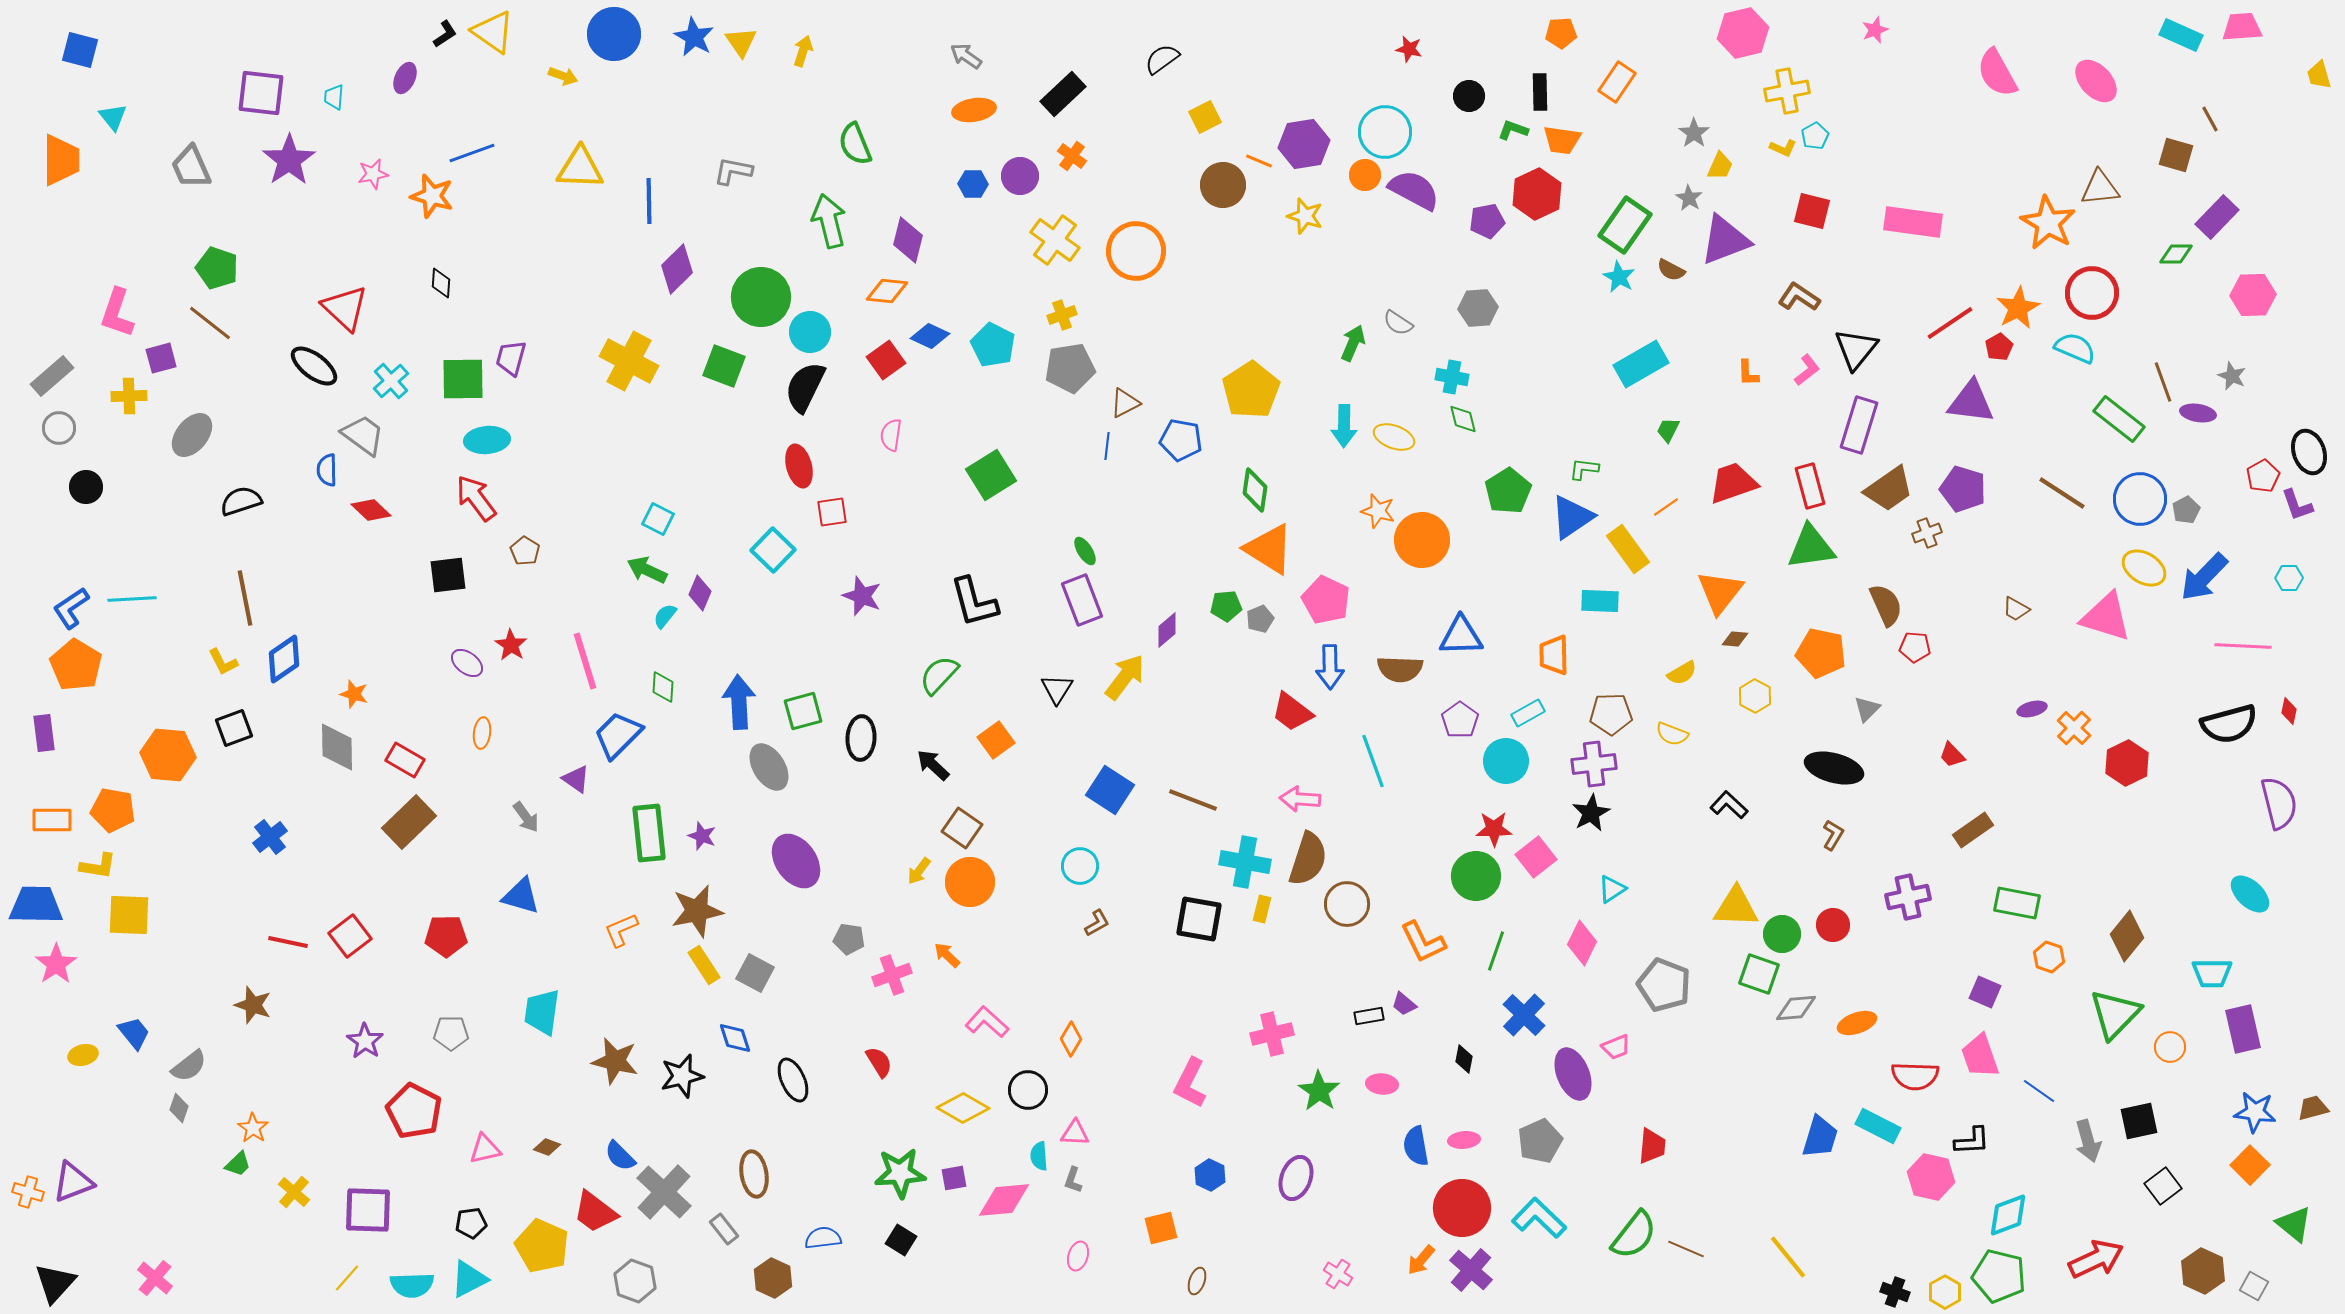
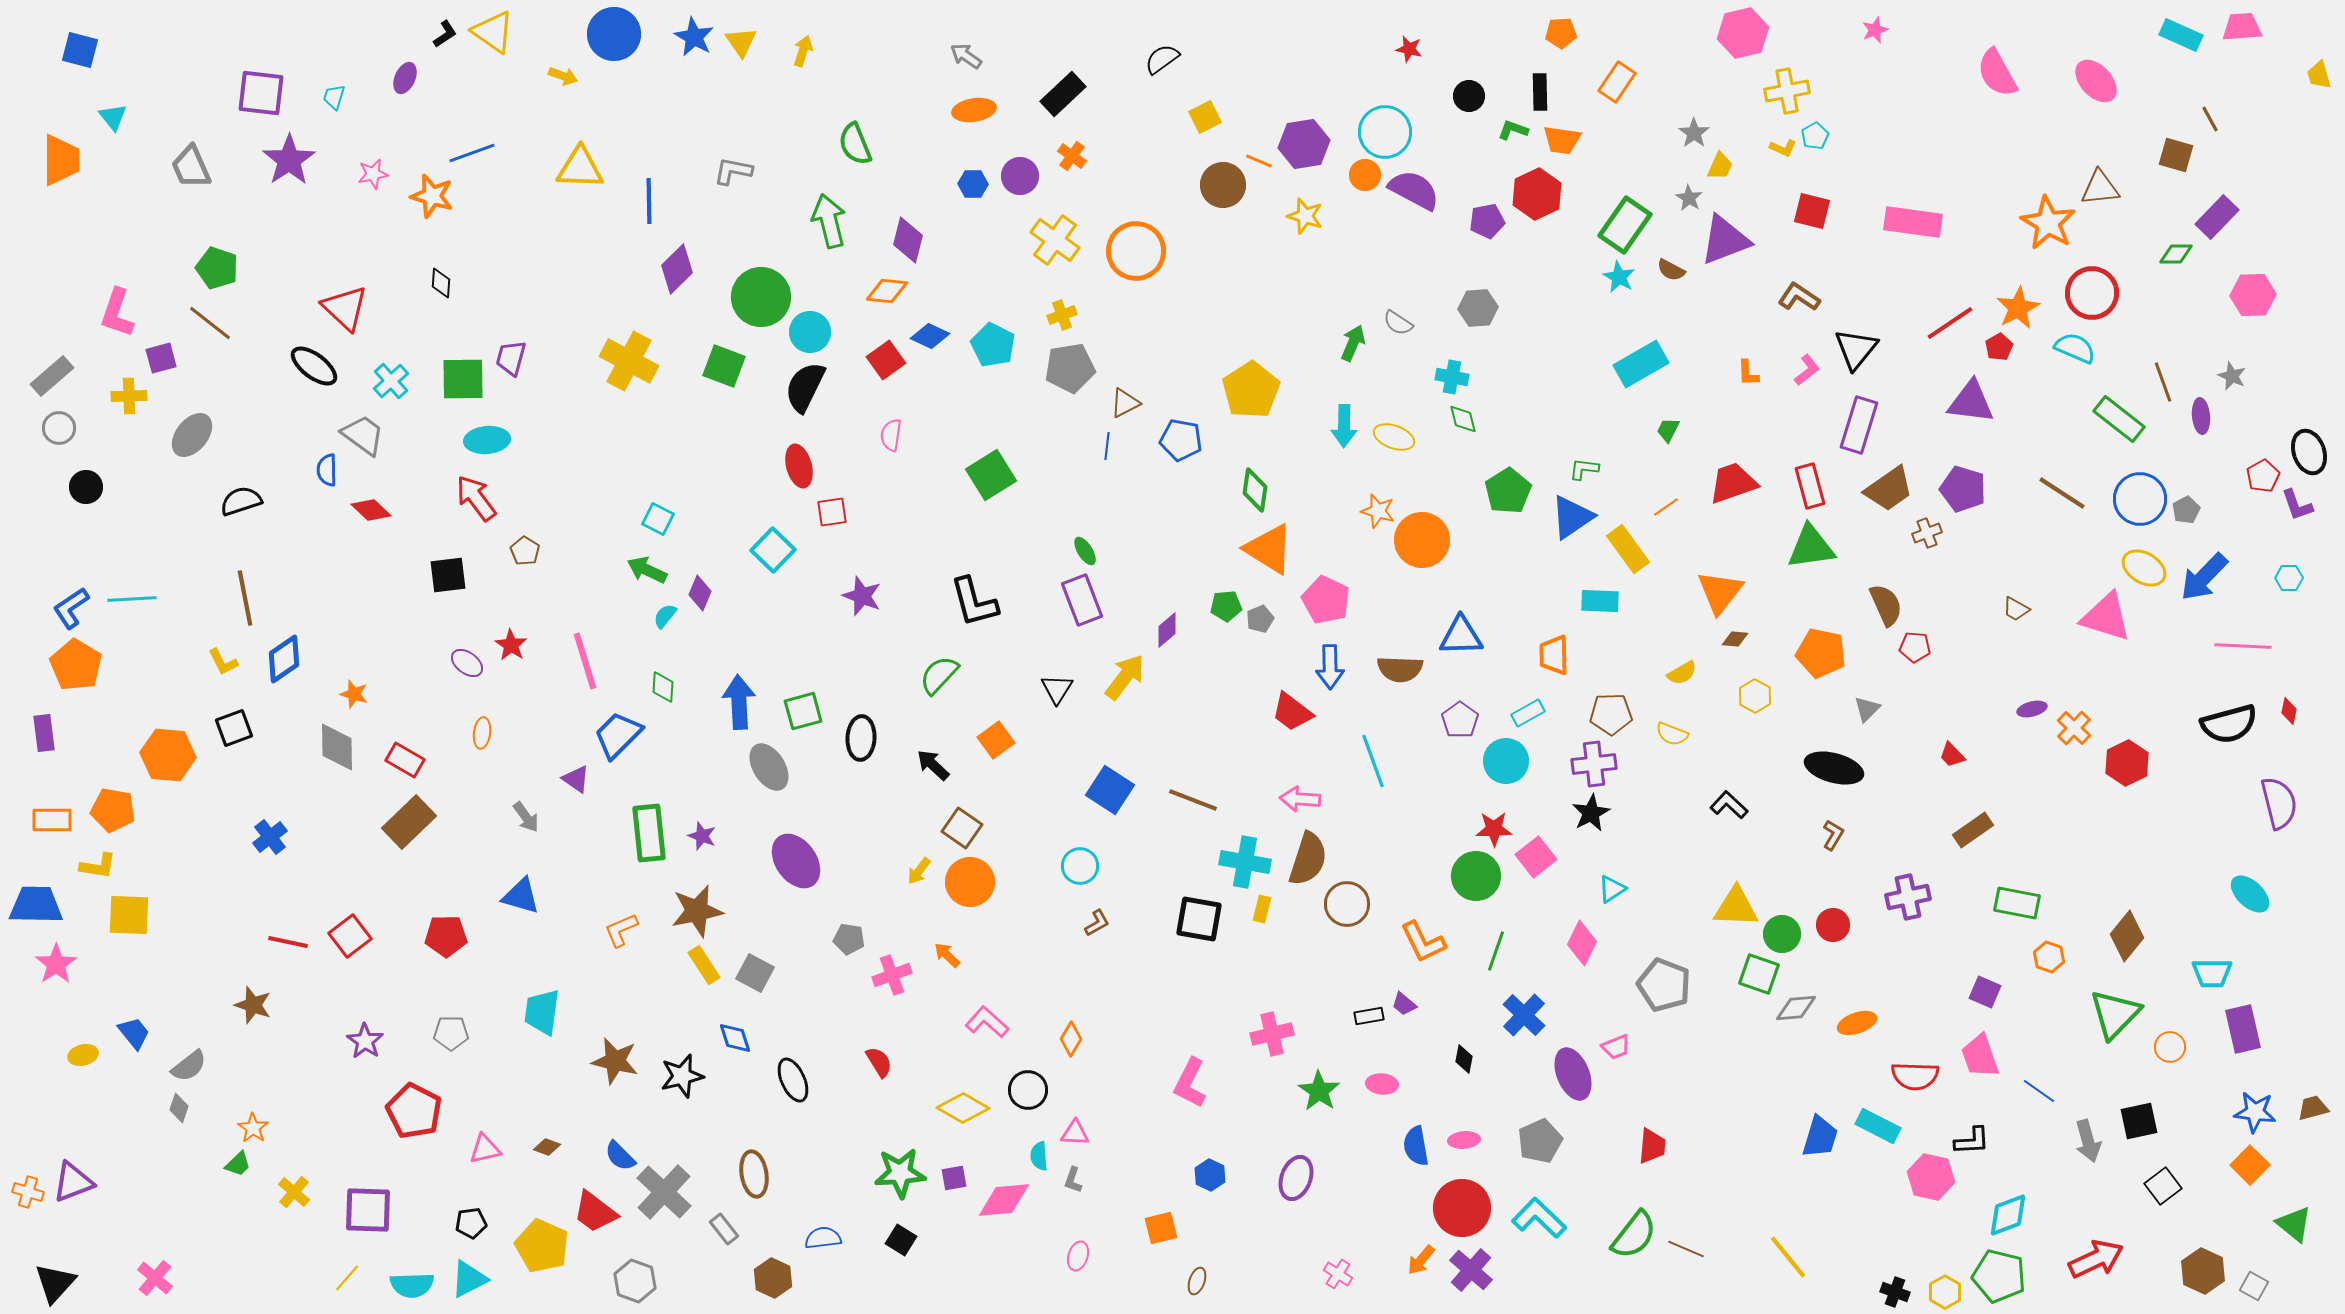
cyan trapezoid at (334, 97): rotated 12 degrees clockwise
purple ellipse at (2198, 413): moved 3 px right, 3 px down; rotated 76 degrees clockwise
